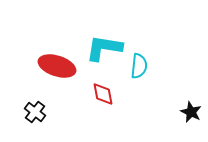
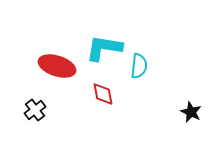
black cross: moved 2 px up; rotated 15 degrees clockwise
